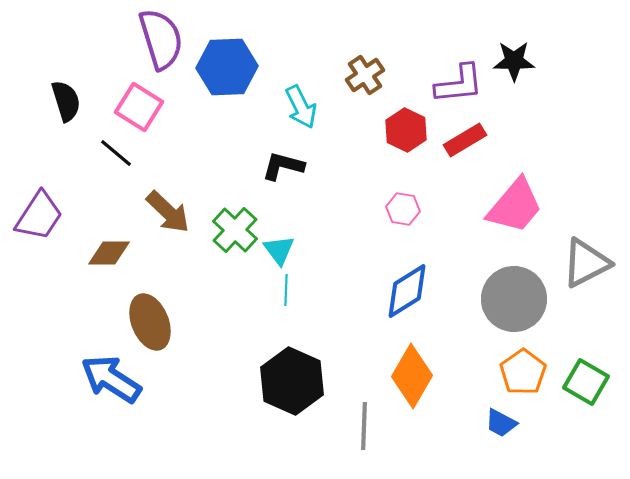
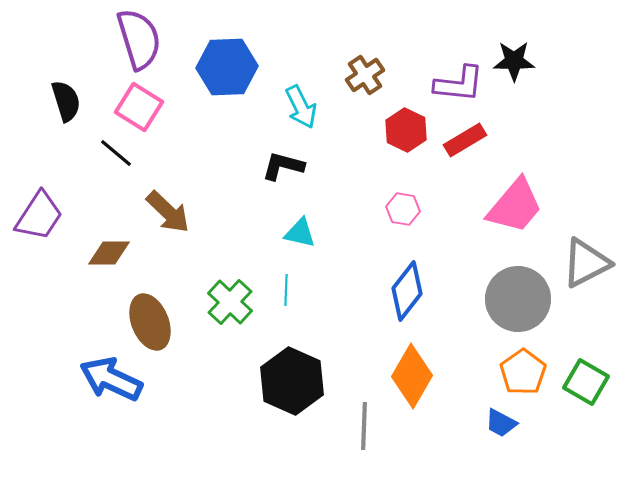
purple semicircle: moved 22 px left
purple L-shape: rotated 12 degrees clockwise
green cross: moved 5 px left, 72 px down
cyan triangle: moved 21 px right, 17 px up; rotated 40 degrees counterclockwise
blue diamond: rotated 20 degrees counterclockwise
gray circle: moved 4 px right
blue arrow: rotated 8 degrees counterclockwise
